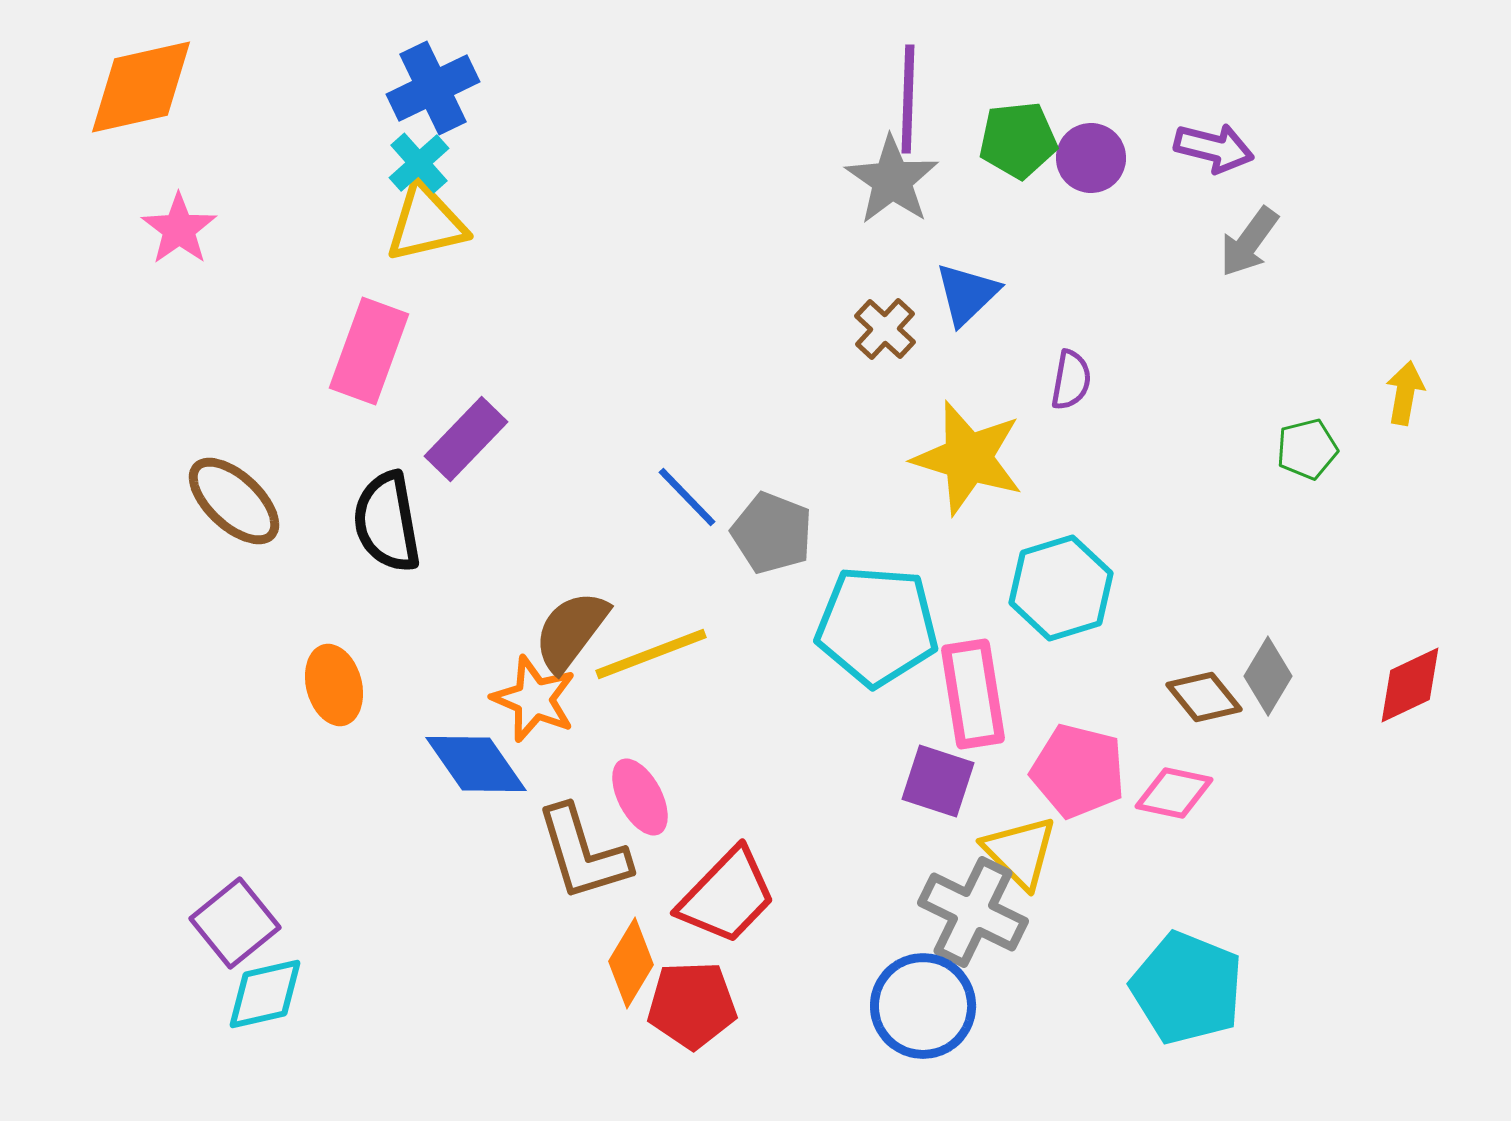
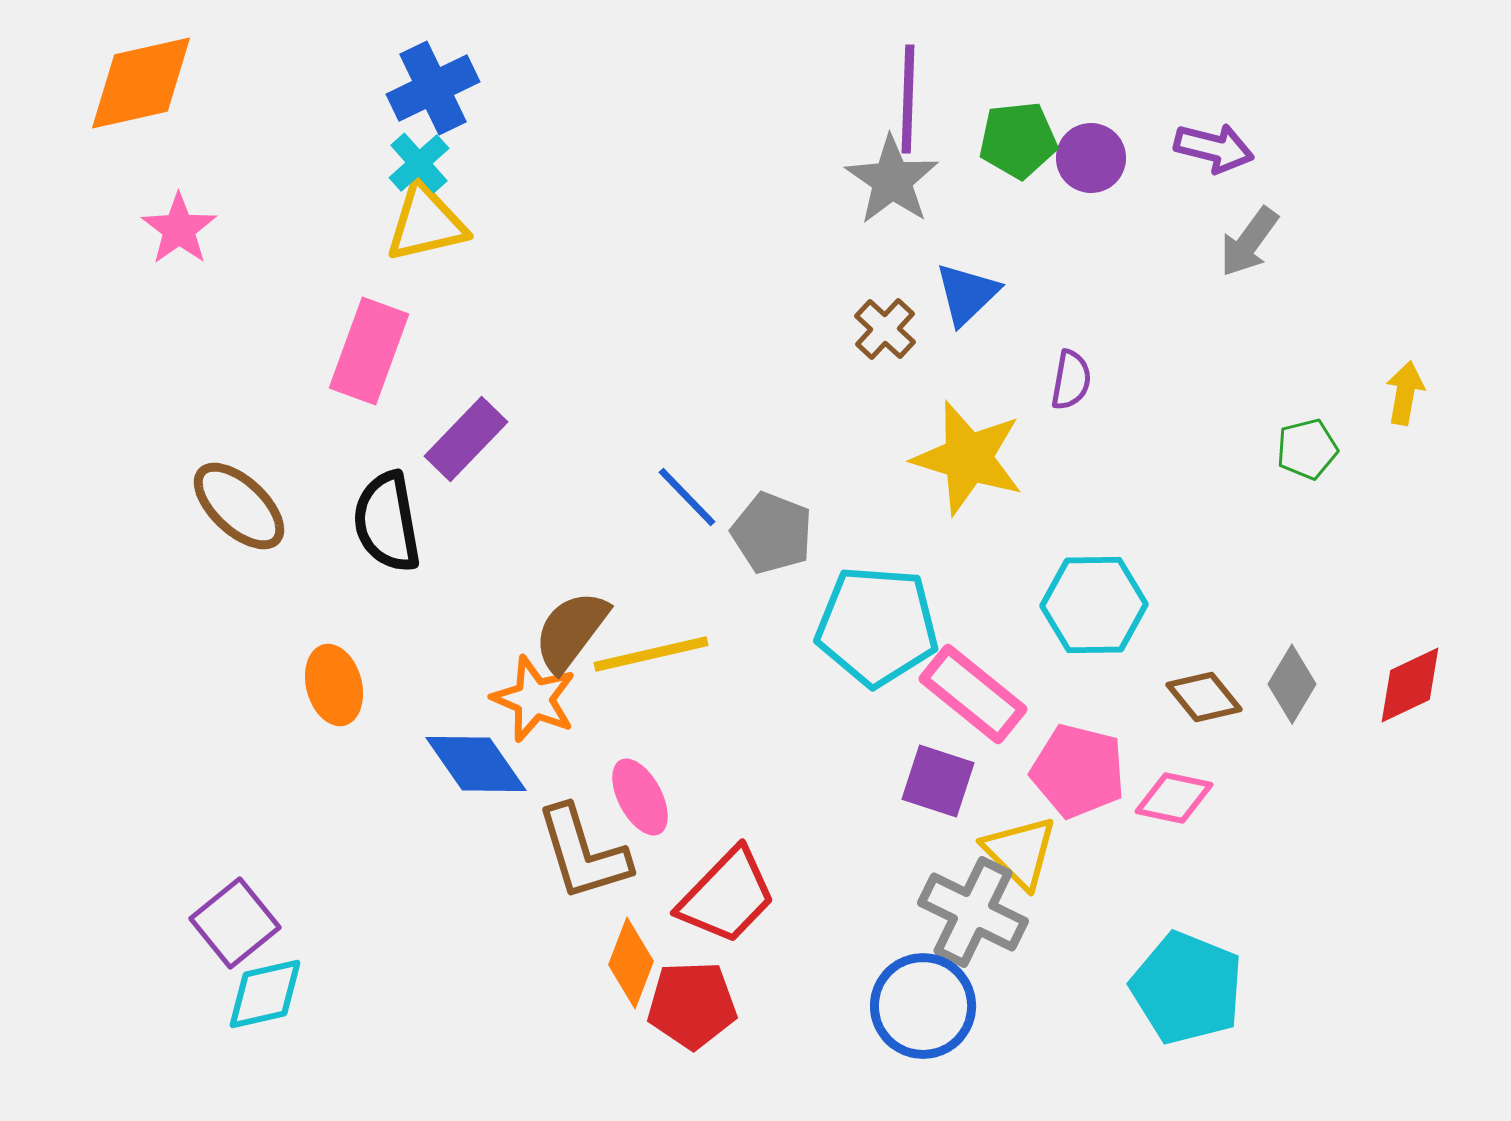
orange diamond at (141, 87): moved 4 px up
brown ellipse at (234, 501): moved 5 px right, 5 px down
cyan hexagon at (1061, 588): moved 33 px right, 17 px down; rotated 16 degrees clockwise
yellow line at (651, 654): rotated 8 degrees clockwise
gray diamond at (1268, 676): moved 24 px right, 8 px down
pink rectangle at (973, 694): rotated 42 degrees counterclockwise
pink diamond at (1174, 793): moved 5 px down
orange diamond at (631, 963): rotated 10 degrees counterclockwise
